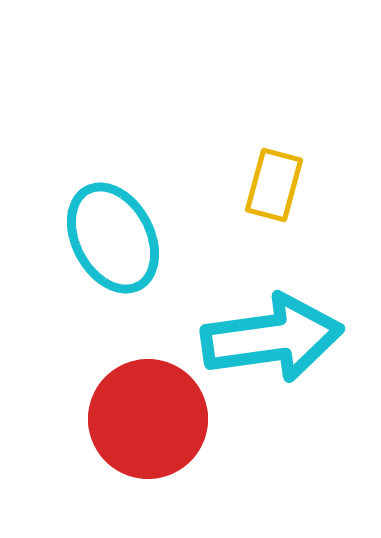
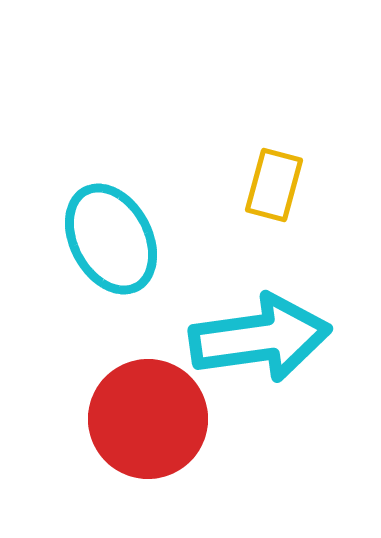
cyan ellipse: moved 2 px left, 1 px down
cyan arrow: moved 12 px left
